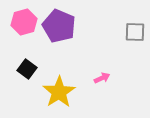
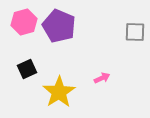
black square: rotated 30 degrees clockwise
